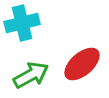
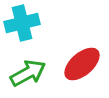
green arrow: moved 3 px left, 2 px up
